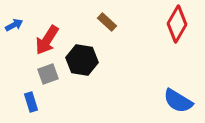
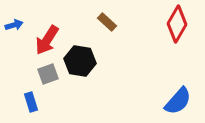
blue arrow: rotated 12 degrees clockwise
black hexagon: moved 2 px left, 1 px down
blue semicircle: rotated 80 degrees counterclockwise
